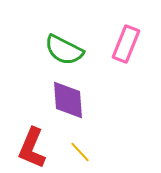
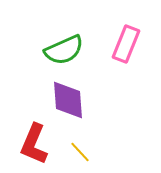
green semicircle: rotated 51 degrees counterclockwise
red L-shape: moved 2 px right, 4 px up
